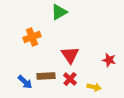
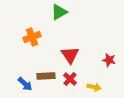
blue arrow: moved 2 px down
